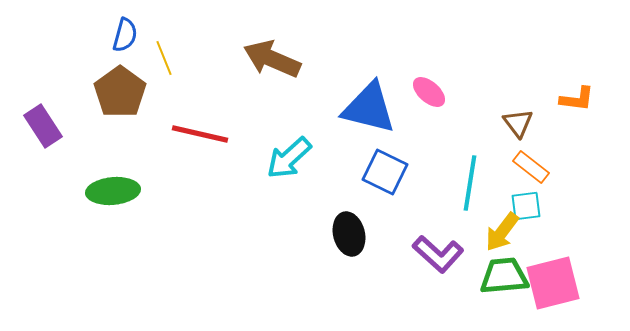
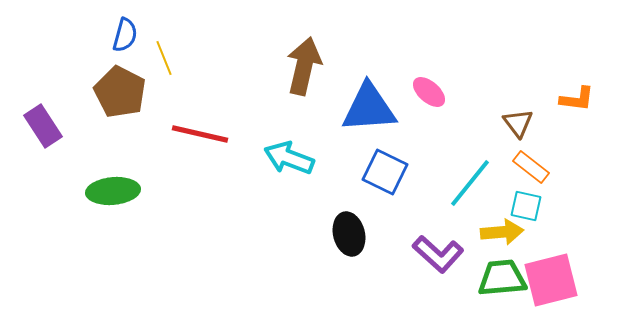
brown arrow: moved 32 px right, 7 px down; rotated 80 degrees clockwise
brown pentagon: rotated 9 degrees counterclockwise
blue triangle: rotated 18 degrees counterclockwise
cyan arrow: rotated 63 degrees clockwise
cyan line: rotated 30 degrees clockwise
cyan square: rotated 20 degrees clockwise
yellow arrow: rotated 132 degrees counterclockwise
green trapezoid: moved 2 px left, 2 px down
pink square: moved 2 px left, 3 px up
